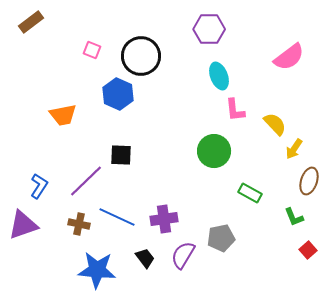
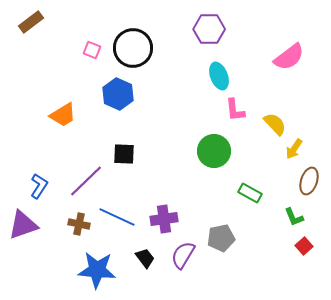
black circle: moved 8 px left, 8 px up
orange trapezoid: rotated 20 degrees counterclockwise
black square: moved 3 px right, 1 px up
red square: moved 4 px left, 4 px up
